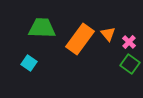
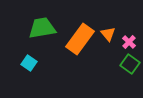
green trapezoid: rotated 12 degrees counterclockwise
